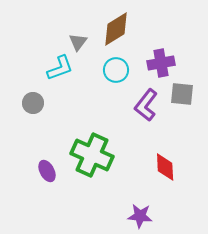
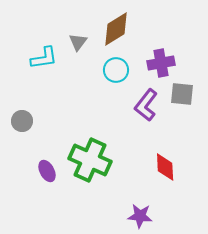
cyan L-shape: moved 16 px left, 10 px up; rotated 12 degrees clockwise
gray circle: moved 11 px left, 18 px down
green cross: moved 2 px left, 5 px down
